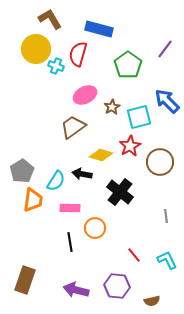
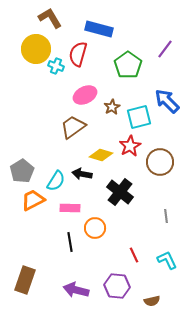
brown L-shape: moved 1 px up
orange trapezoid: rotated 125 degrees counterclockwise
red line: rotated 14 degrees clockwise
